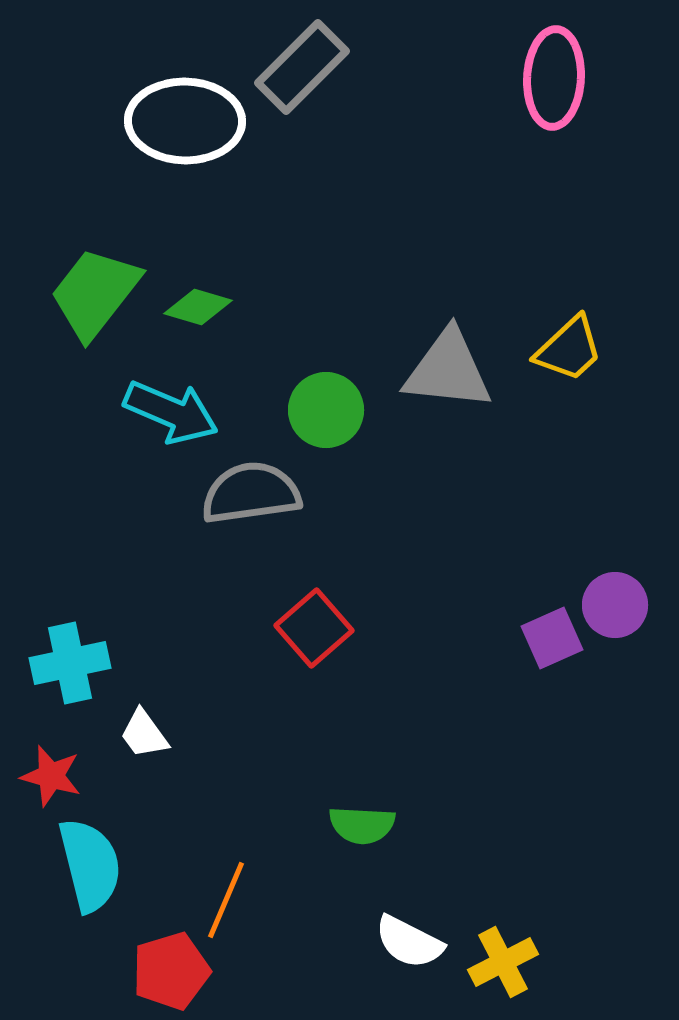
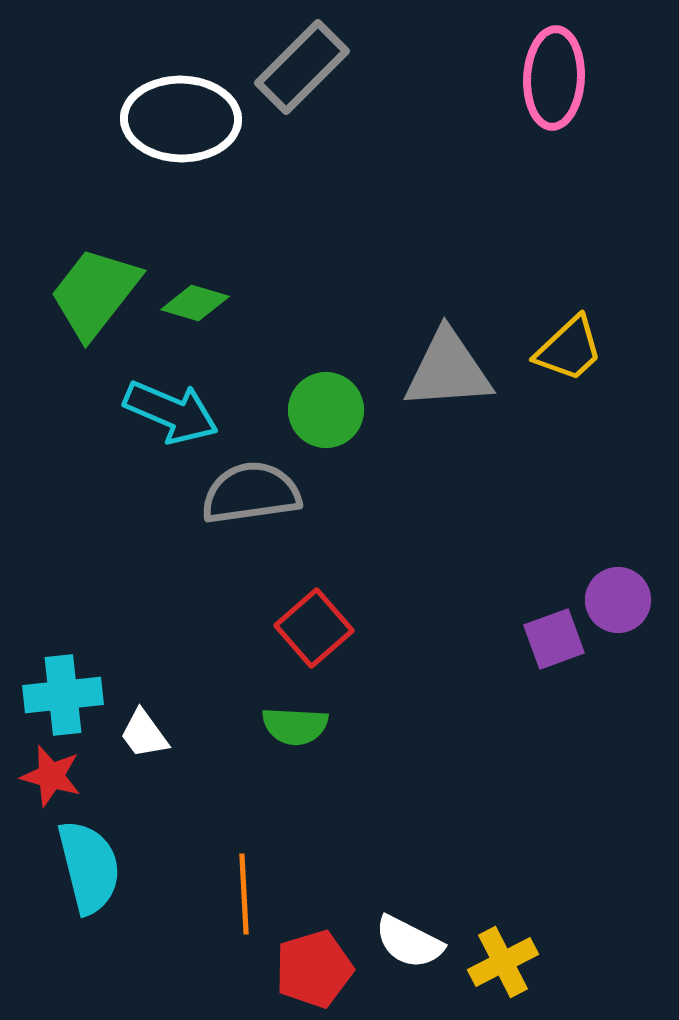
white ellipse: moved 4 px left, 2 px up
green diamond: moved 3 px left, 4 px up
gray triangle: rotated 10 degrees counterclockwise
purple circle: moved 3 px right, 5 px up
purple square: moved 2 px right, 1 px down; rotated 4 degrees clockwise
cyan cross: moved 7 px left, 32 px down; rotated 6 degrees clockwise
green semicircle: moved 67 px left, 99 px up
cyan semicircle: moved 1 px left, 2 px down
orange line: moved 18 px right, 6 px up; rotated 26 degrees counterclockwise
red pentagon: moved 143 px right, 2 px up
